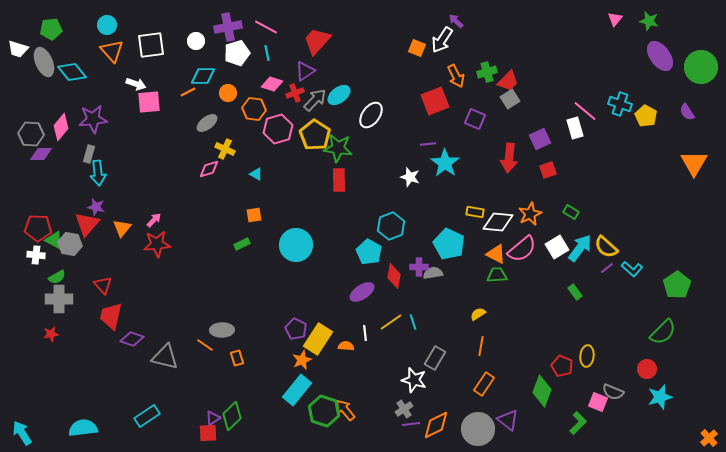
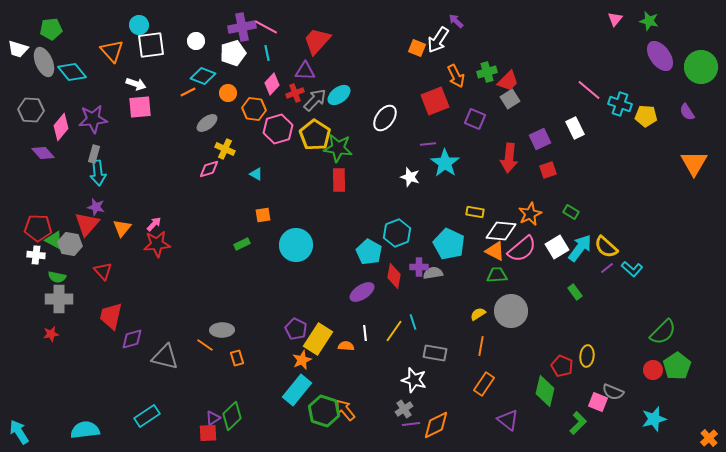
cyan circle at (107, 25): moved 32 px right
purple cross at (228, 27): moved 14 px right
white arrow at (442, 40): moved 4 px left
white pentagon at (237, 53): moved 4 px left
purple triangle at (305, 71): rotated 35 degrees clockwise
cyan diamond at (203, 76): rotated 20 degrees clockwise
pink diamond at (272, 84): rotated 65 degrees counterclockwise
pink square at (149, 102): moved 9 px left, 5 px down
pink line at (585, 111): moved 4 px right, 21 px up
white ellipse at (371, 115): moved 14 px right, 3 px down
yellow pentagon at (646, 116): rotated 25 degrees counterclockwise
white rectangle at (575, 128): rotated 10 degrees counterclockwise
gray hexagon at (31, 134): moved 24 px up
purple diamond at (41, 154): moved 2 px right, 1 px up; rotated 50 degrees clockwise
gray rectangle at (89, 154): moved 5 px right
orange square at (254, 215): moved 9 px right
pink arrow at (154, 220): moved 4 px down
white diamond at (498, 222): moved 3 px right, 9 px down
cyan hexagon at (391, 226): moved 6 px right, 7 px down
orange triangle at (496, 254): moved 1 px left, 3 px up
green semicircle at (57, 277): rotated 42 degrees clockwise
red triangle at (103, 285): moved 14 px up
green pentagon at (677, 285): moved 81 px down
yellow line at (391, 322): moved 3 px right, 9 px down; rotated 20 degrees counterclockwise
purple diamond at (132, 339): rotated 35 degrees counterclockwise
gray rectangle at (435, 358): moved 5 px up; rotated 70 degrees clockwise
red circle at (647, 369): moved 6 px right, 1 px down
green diamond at (542, 391): moved 3 px right; rotated 8 degrees counterclockwise
cyan star at (660, 397): moved 6 px left, 22 px down
cyan semicircle at (83, 428): moved 2 px right, 2 px down
gray circle at (478, 429): moved 33 px right, 118 px up
cyan arrow at (22, 433): moved 3 px left, 1 px up
